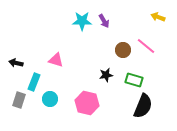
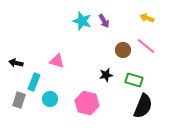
yellow arrow: moved 11 px left, 1 px down
cyan star: rotated 18 degrees clockwise
pink triangle: moved 1 px right, 1 px down
